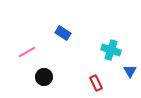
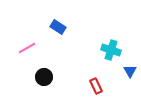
blue rectangle: moved 5 px left, 6 px up
pink line: moved 4 px up
red rectangle: moved 3 px down
